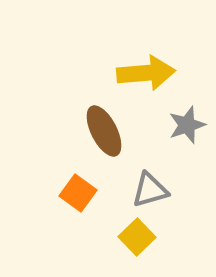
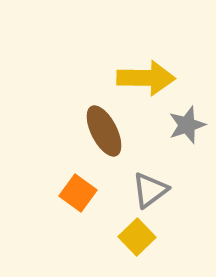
yellow arrow: moved 5 px down; rotated 6 degrees clockwise
gray triangle: rotated 21 degrees counterclockwise
